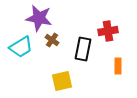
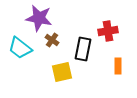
cyan trapezoid: moved 1 px left, 1 px down; rotated 70 degrees clockwise
yellow square: moved 9 px up
